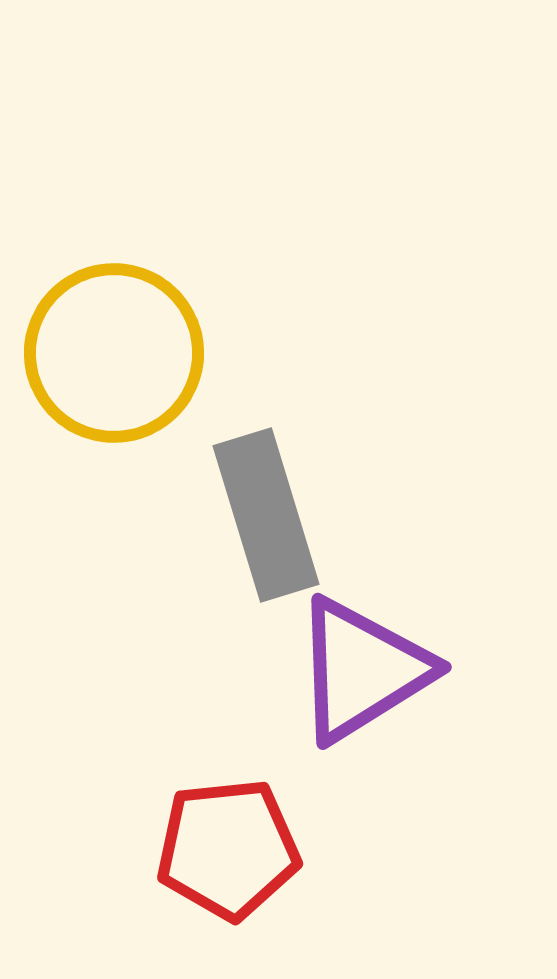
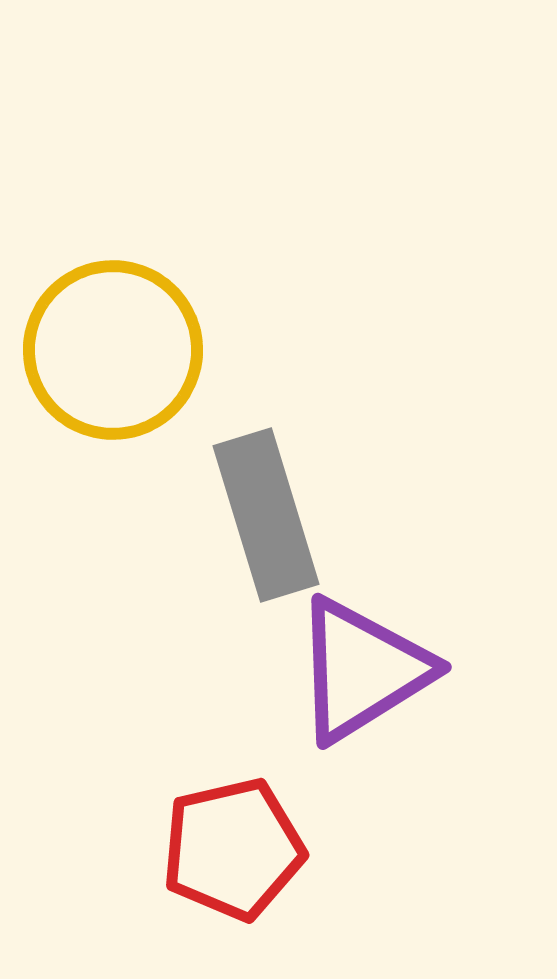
yellow circle: moved 1 px left, 3 px up
red pentagon: moved 5 px right; rotated 7 degrees counterclockwise
